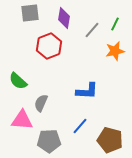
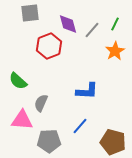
purple diamond: moved 4 px right, 6 px down; rotated 25 degrees counterclockwise
orange star: rotated 18 degrees counterclockwise
brown pentagon: moved 3 px right, 2 px down
